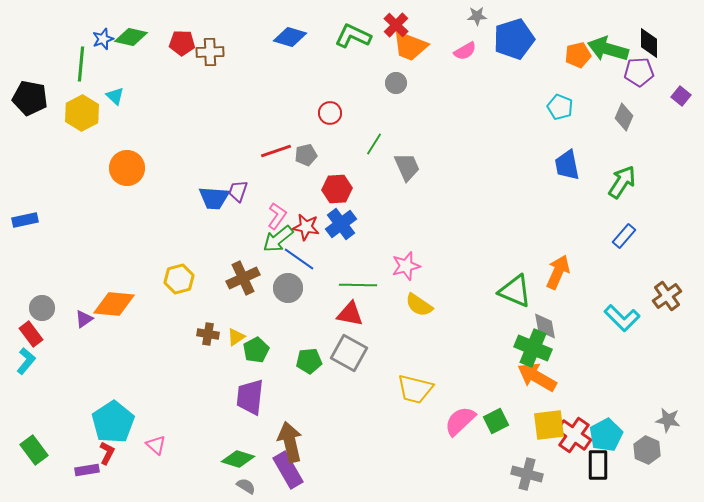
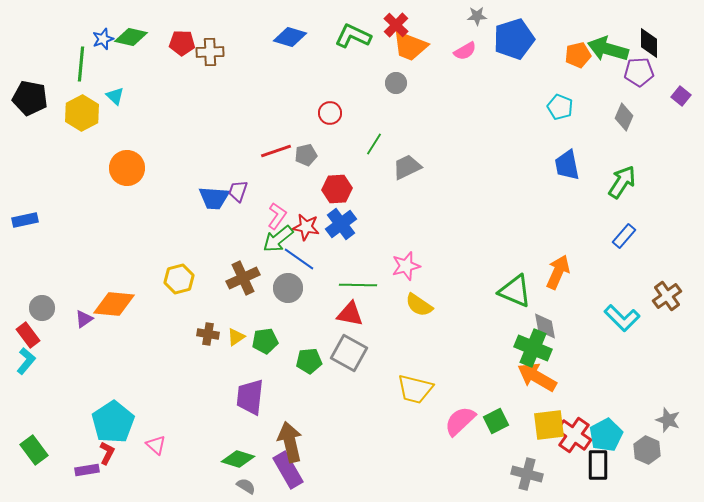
gray trapezoid at (407, 167): rotated 92 degrees counterclockwise
red rectangle at (31, 334): moved 3 px left, 1 px down
green pentagon at (256, 350): moved 9 px right, 9 px up; rotated 20 degrees clockwise
gray star at (668, 420): rotated 10 degrees clockwise
